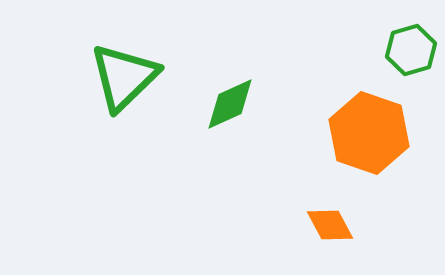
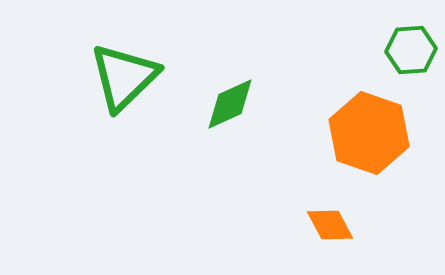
green hexagon: rotated 12 degrees clockwise
